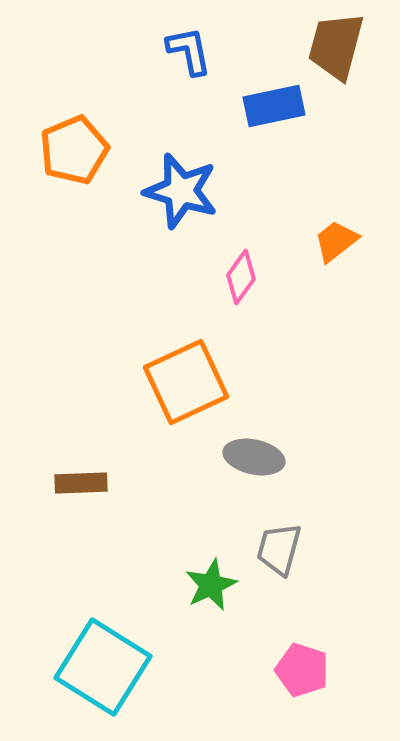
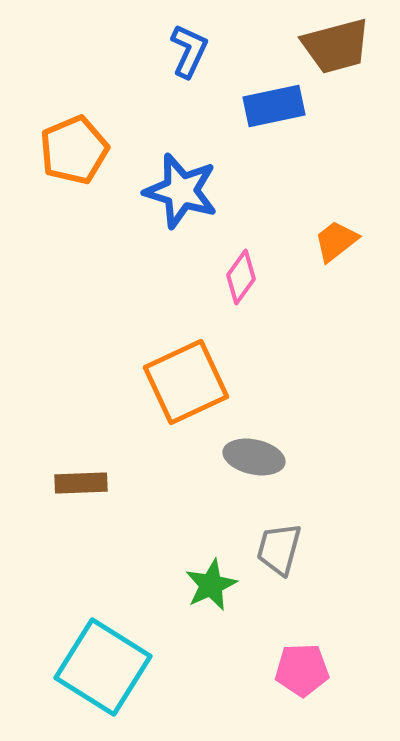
brown trapezoid: rotated 120 degrees counterclockwise
blue L-shape: rotated 36 degrees clockwise
pink pentagon: rotated 20 degrees counterclockwise
